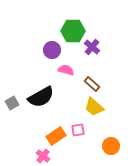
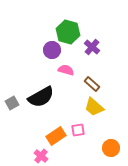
green hexagon: moved 5 px left, 1 px down; rotated 15 degrees clockwise
orange circle: moved 2 px down
pink cross: moved 2 px left
